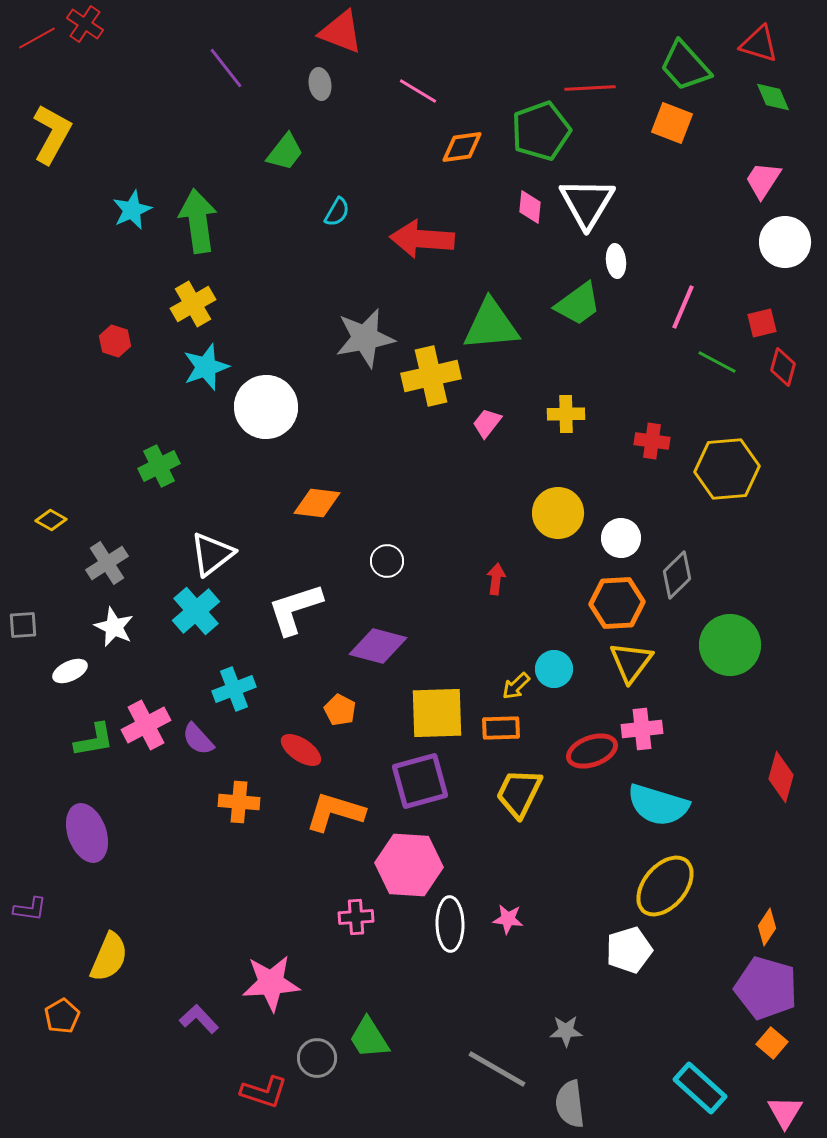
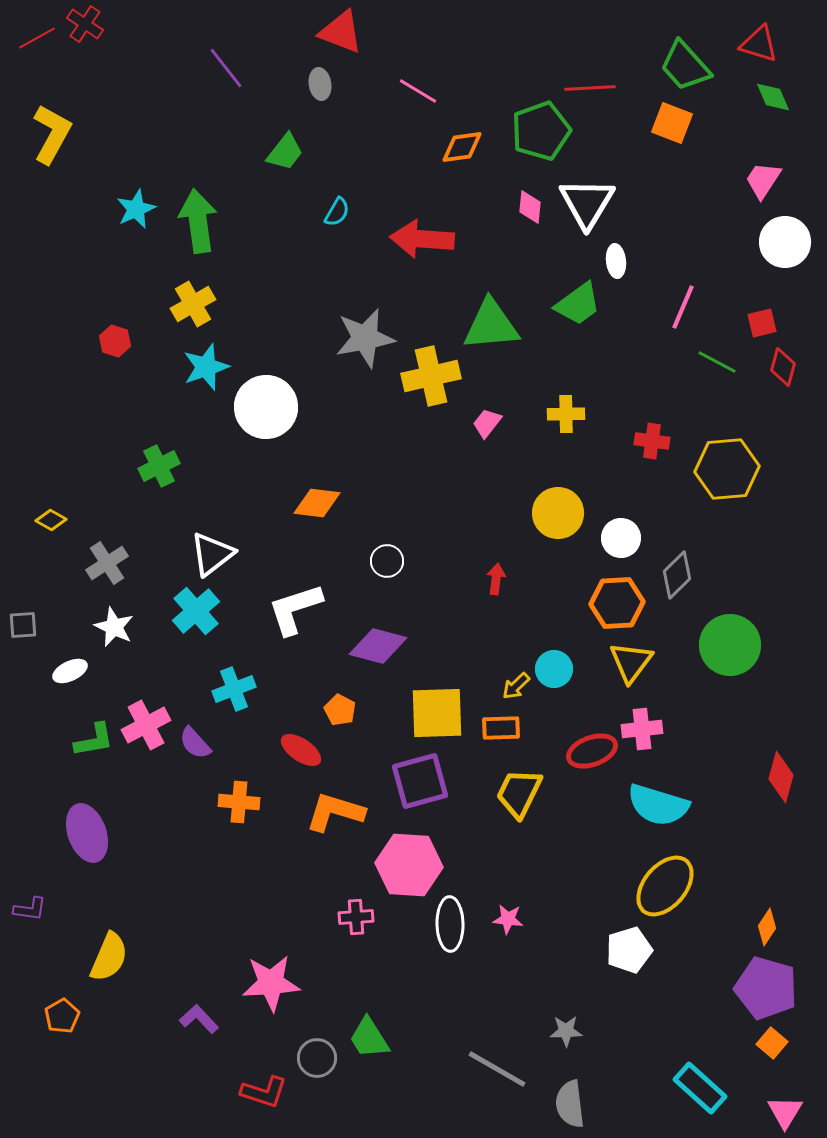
cyan star at (132, 210): moved 4 px right, 1 px up
purple semicircle at (198, 739): moved 3 px left, 4 px down
